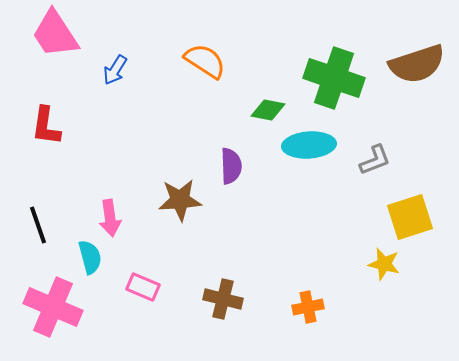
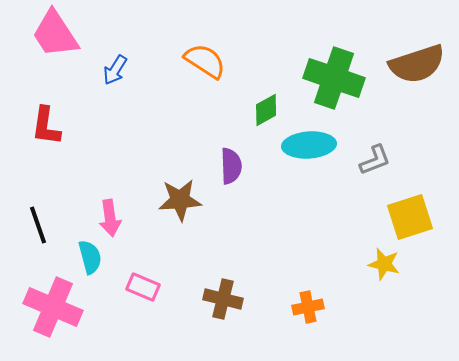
green diamond: moved 2 px left; rotated 40 degrees counterclockwise
